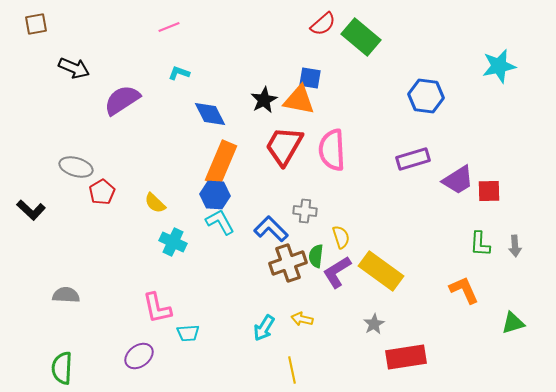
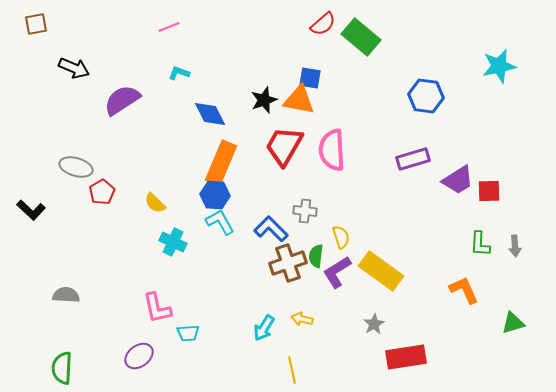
black star at (264, 100): rotated 8 degrees clockwise
